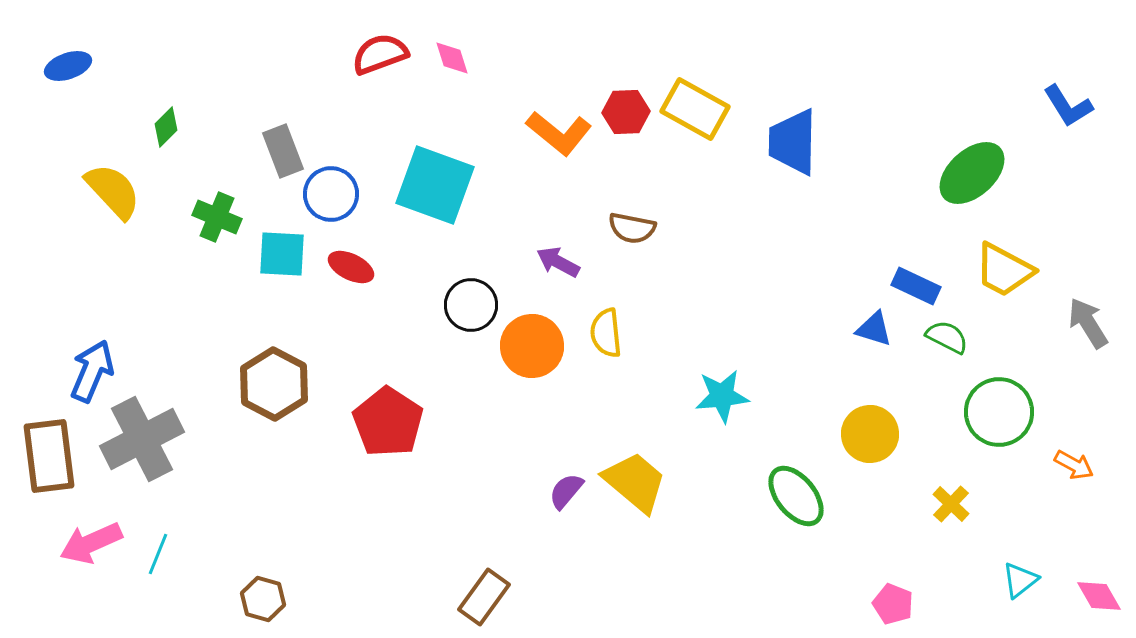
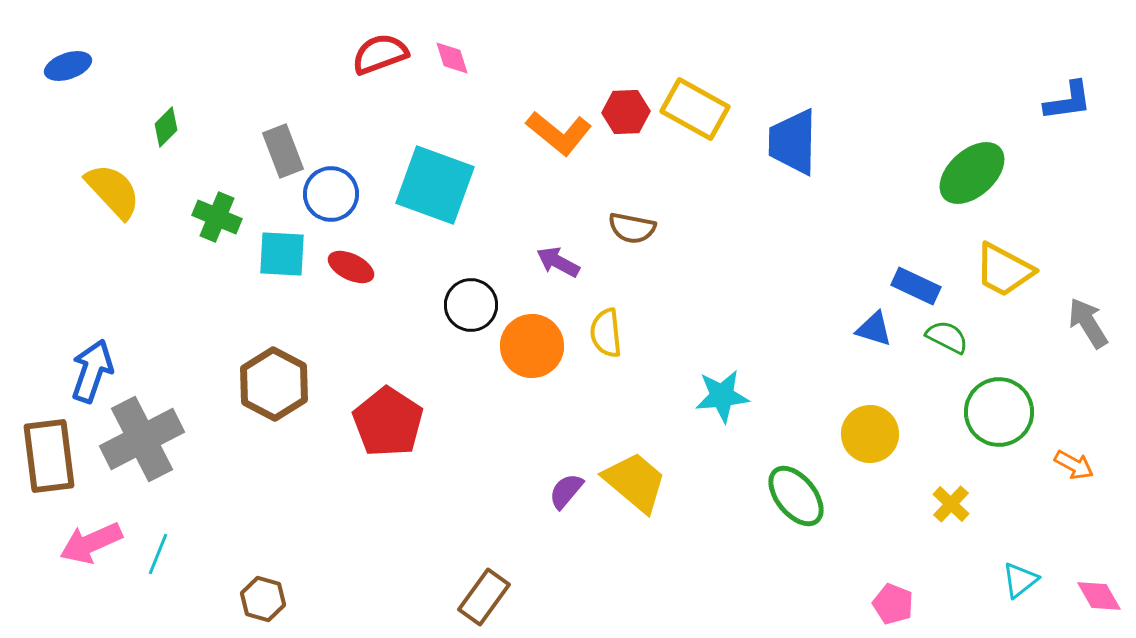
blue L-shape at (1068, 106): moved 5 px up; rotated 66 degrees counterclockwise
blue arrow at (92, 371): rotated 4 degrees counterclockwise
